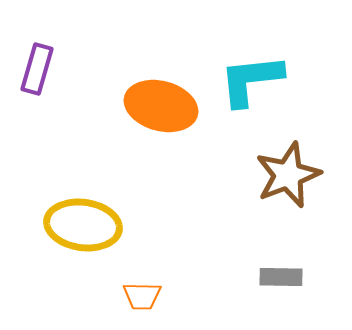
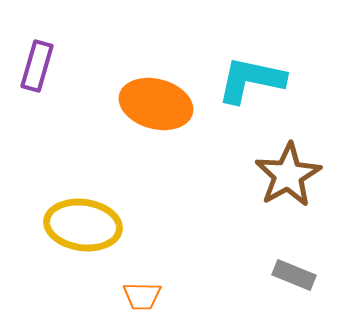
purple rectangle: moved 3 px up
cyan L-shape: rotated 18 degrees clockwise
orange ellipse: moved 5 px left, 2 px up
brown star: rotated 8 degrees counterclockwise
gray rectangle: moved 13 px right, 2 px up; rotated 21 degrees clockwise
